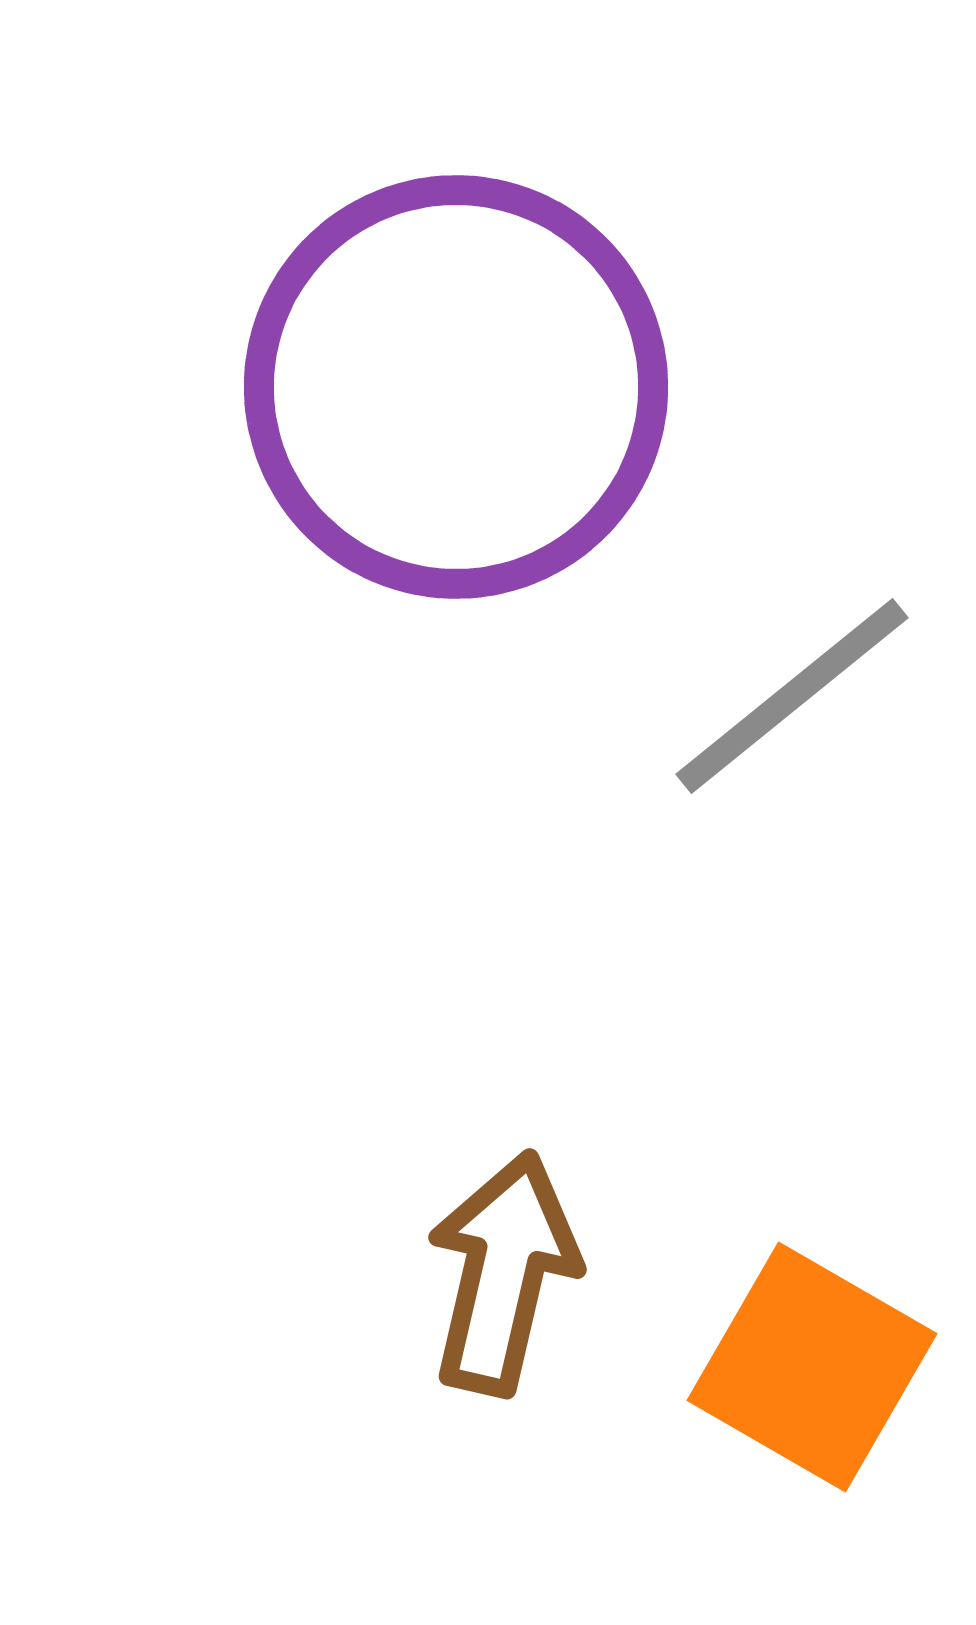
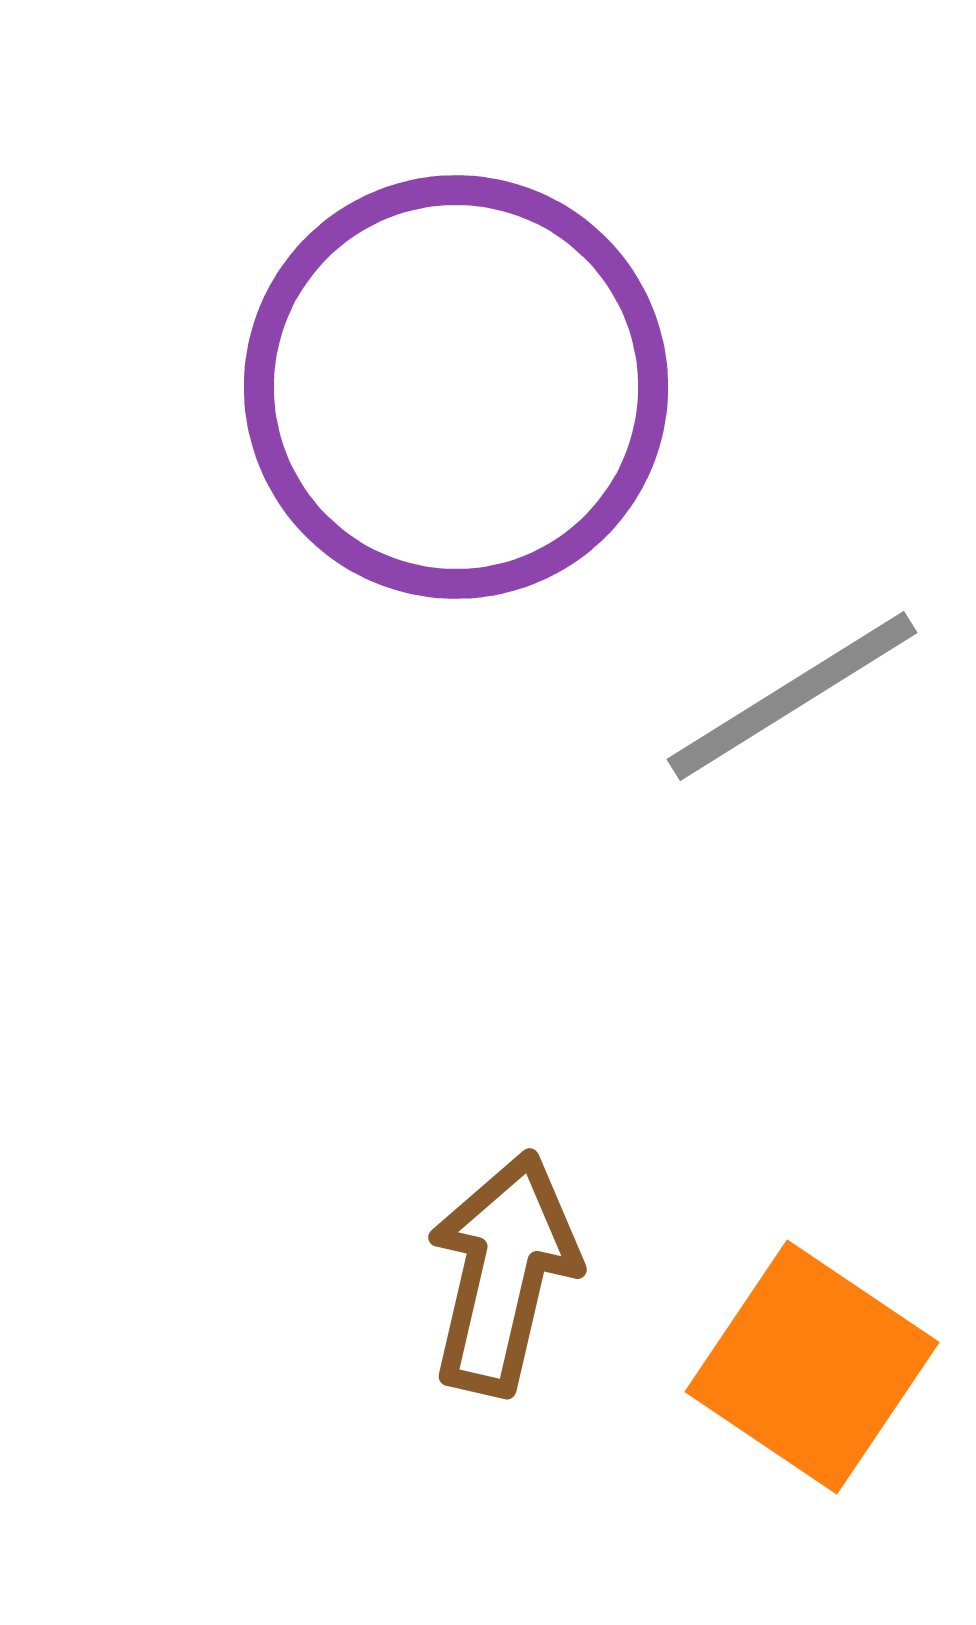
gray line: rotated 7 degrees clockwise
orange square: rotated 4 degrees clockwise
